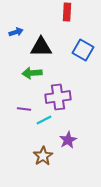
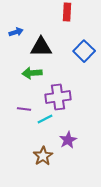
blue square: moved 1 px right, 1 px down; rotated 15 degrees clockwise
cyan line: moved 1 px right, 1 px up
